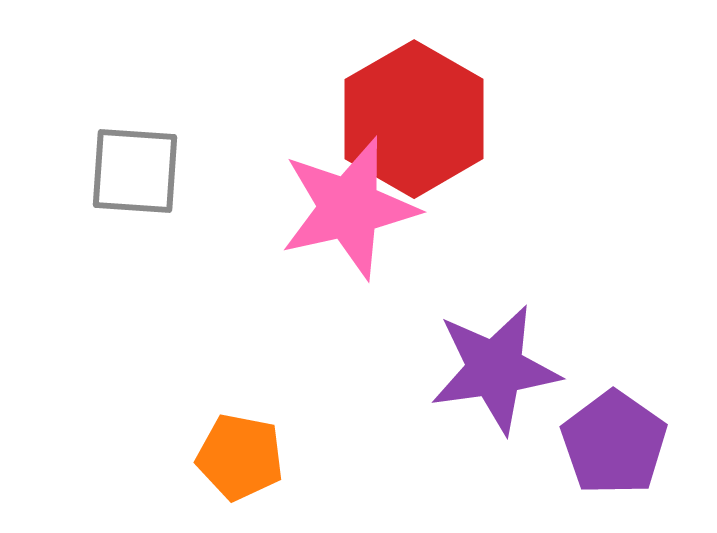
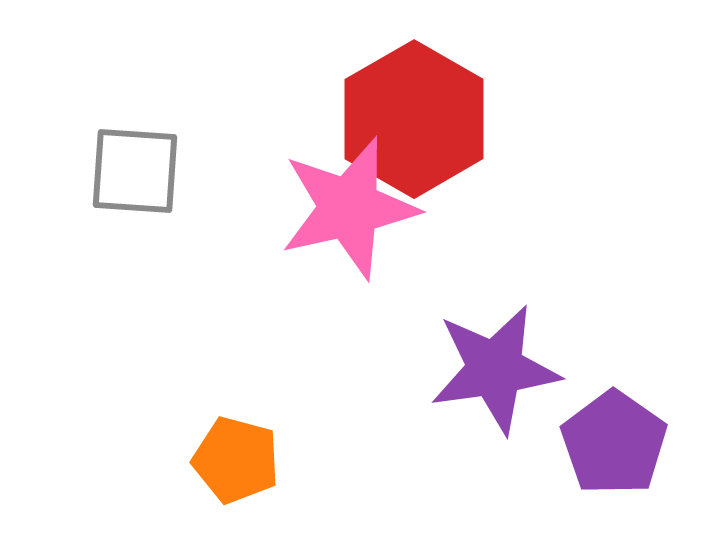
orange pentagon: moved 4 px left, 3 px down; rotated 4 degrees clockwise
